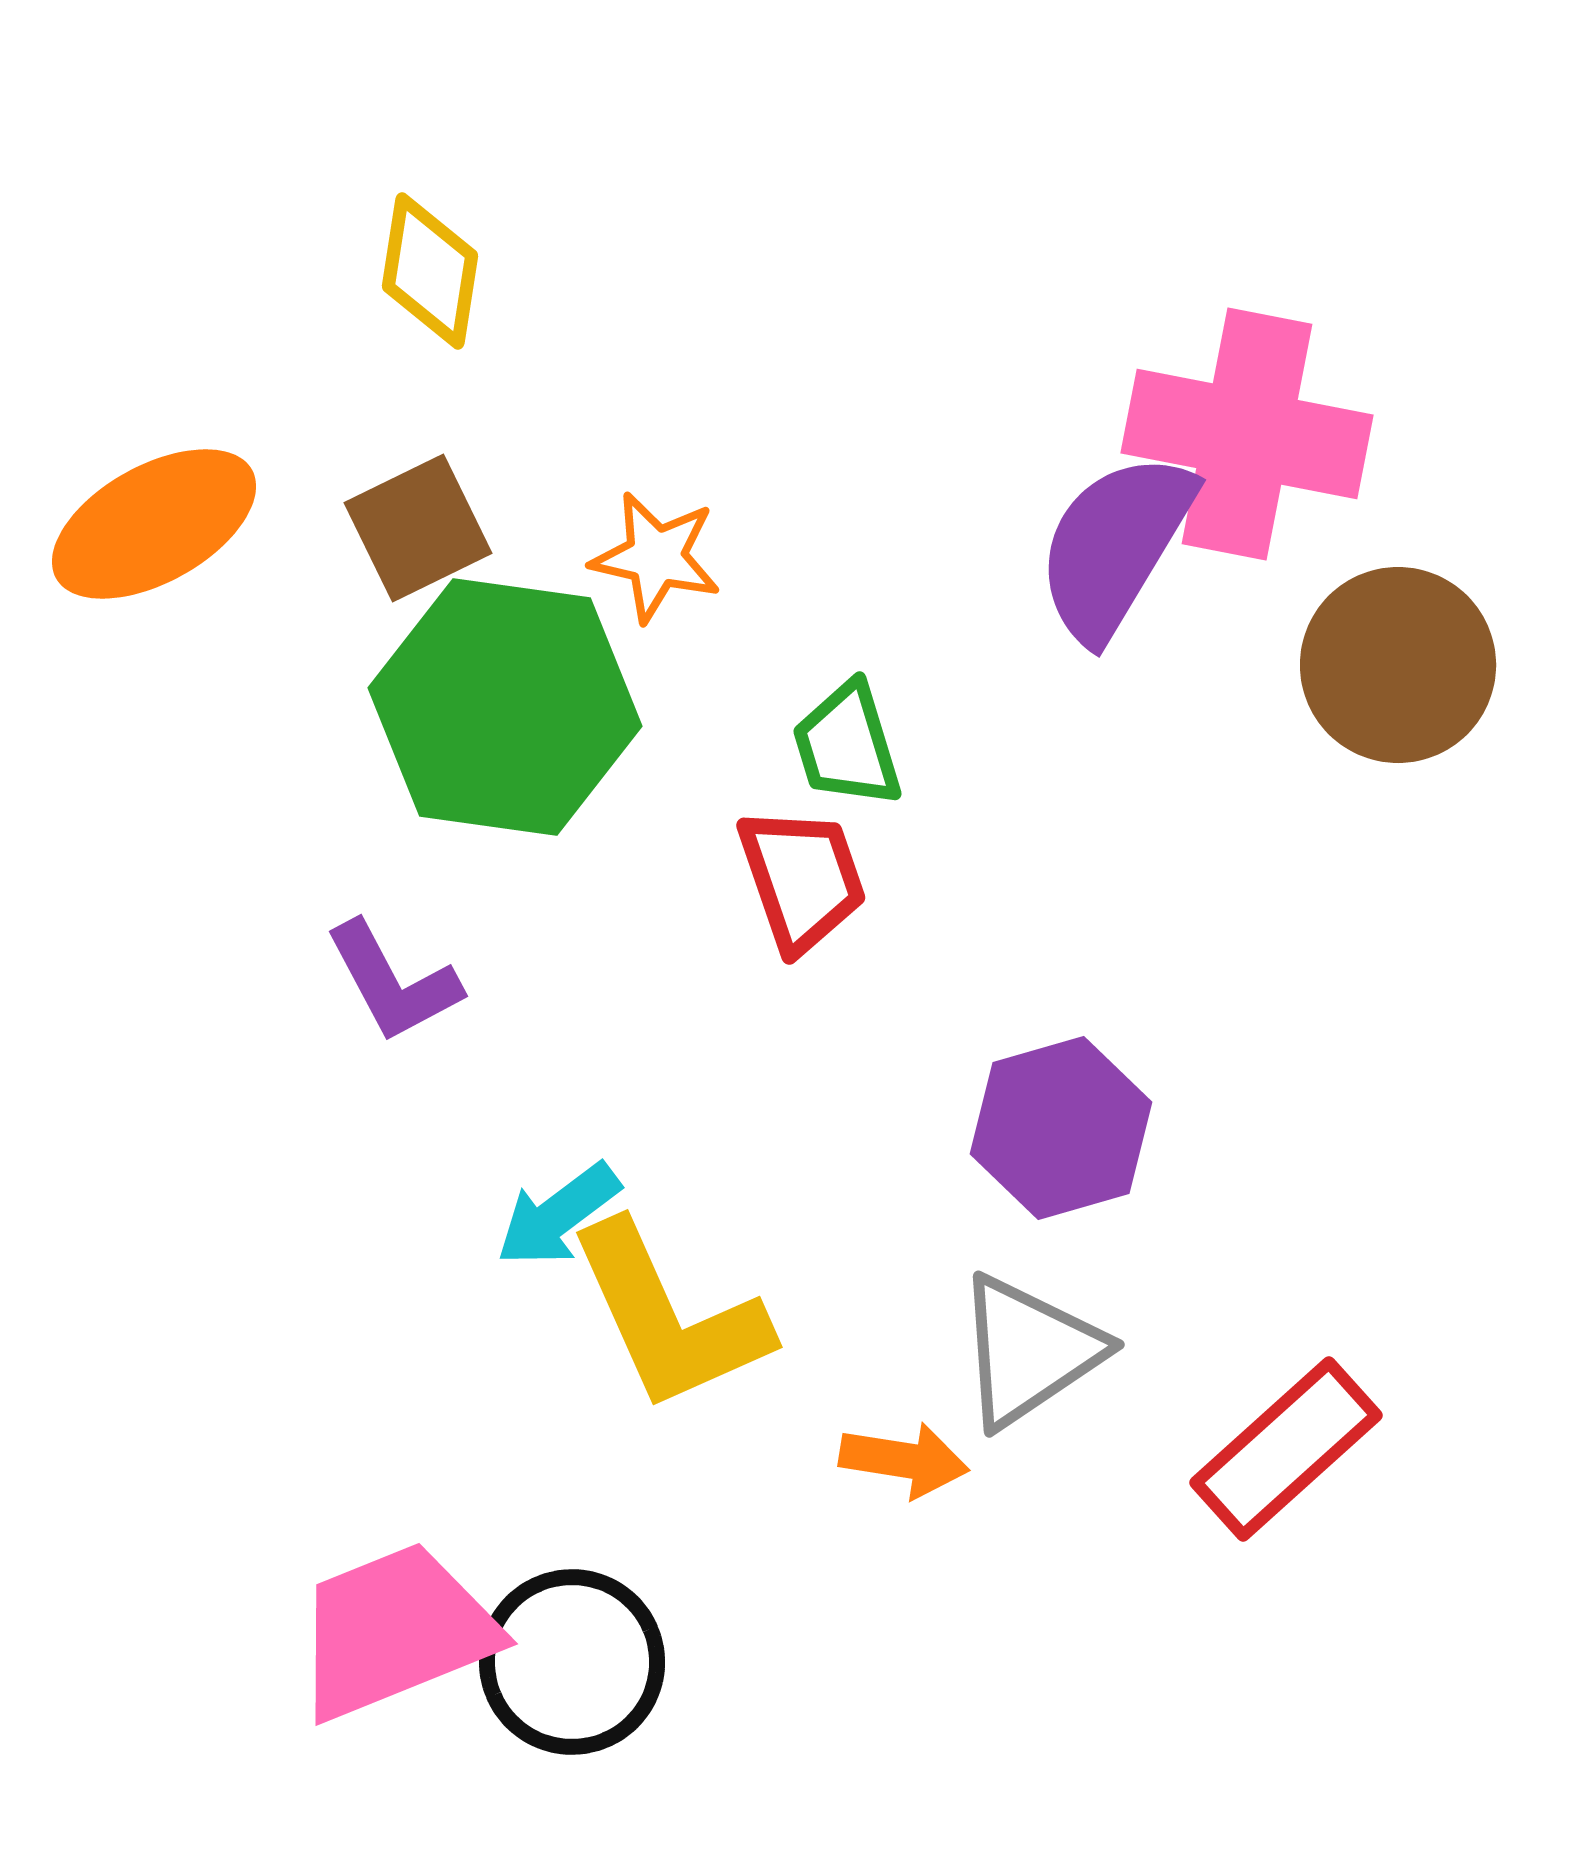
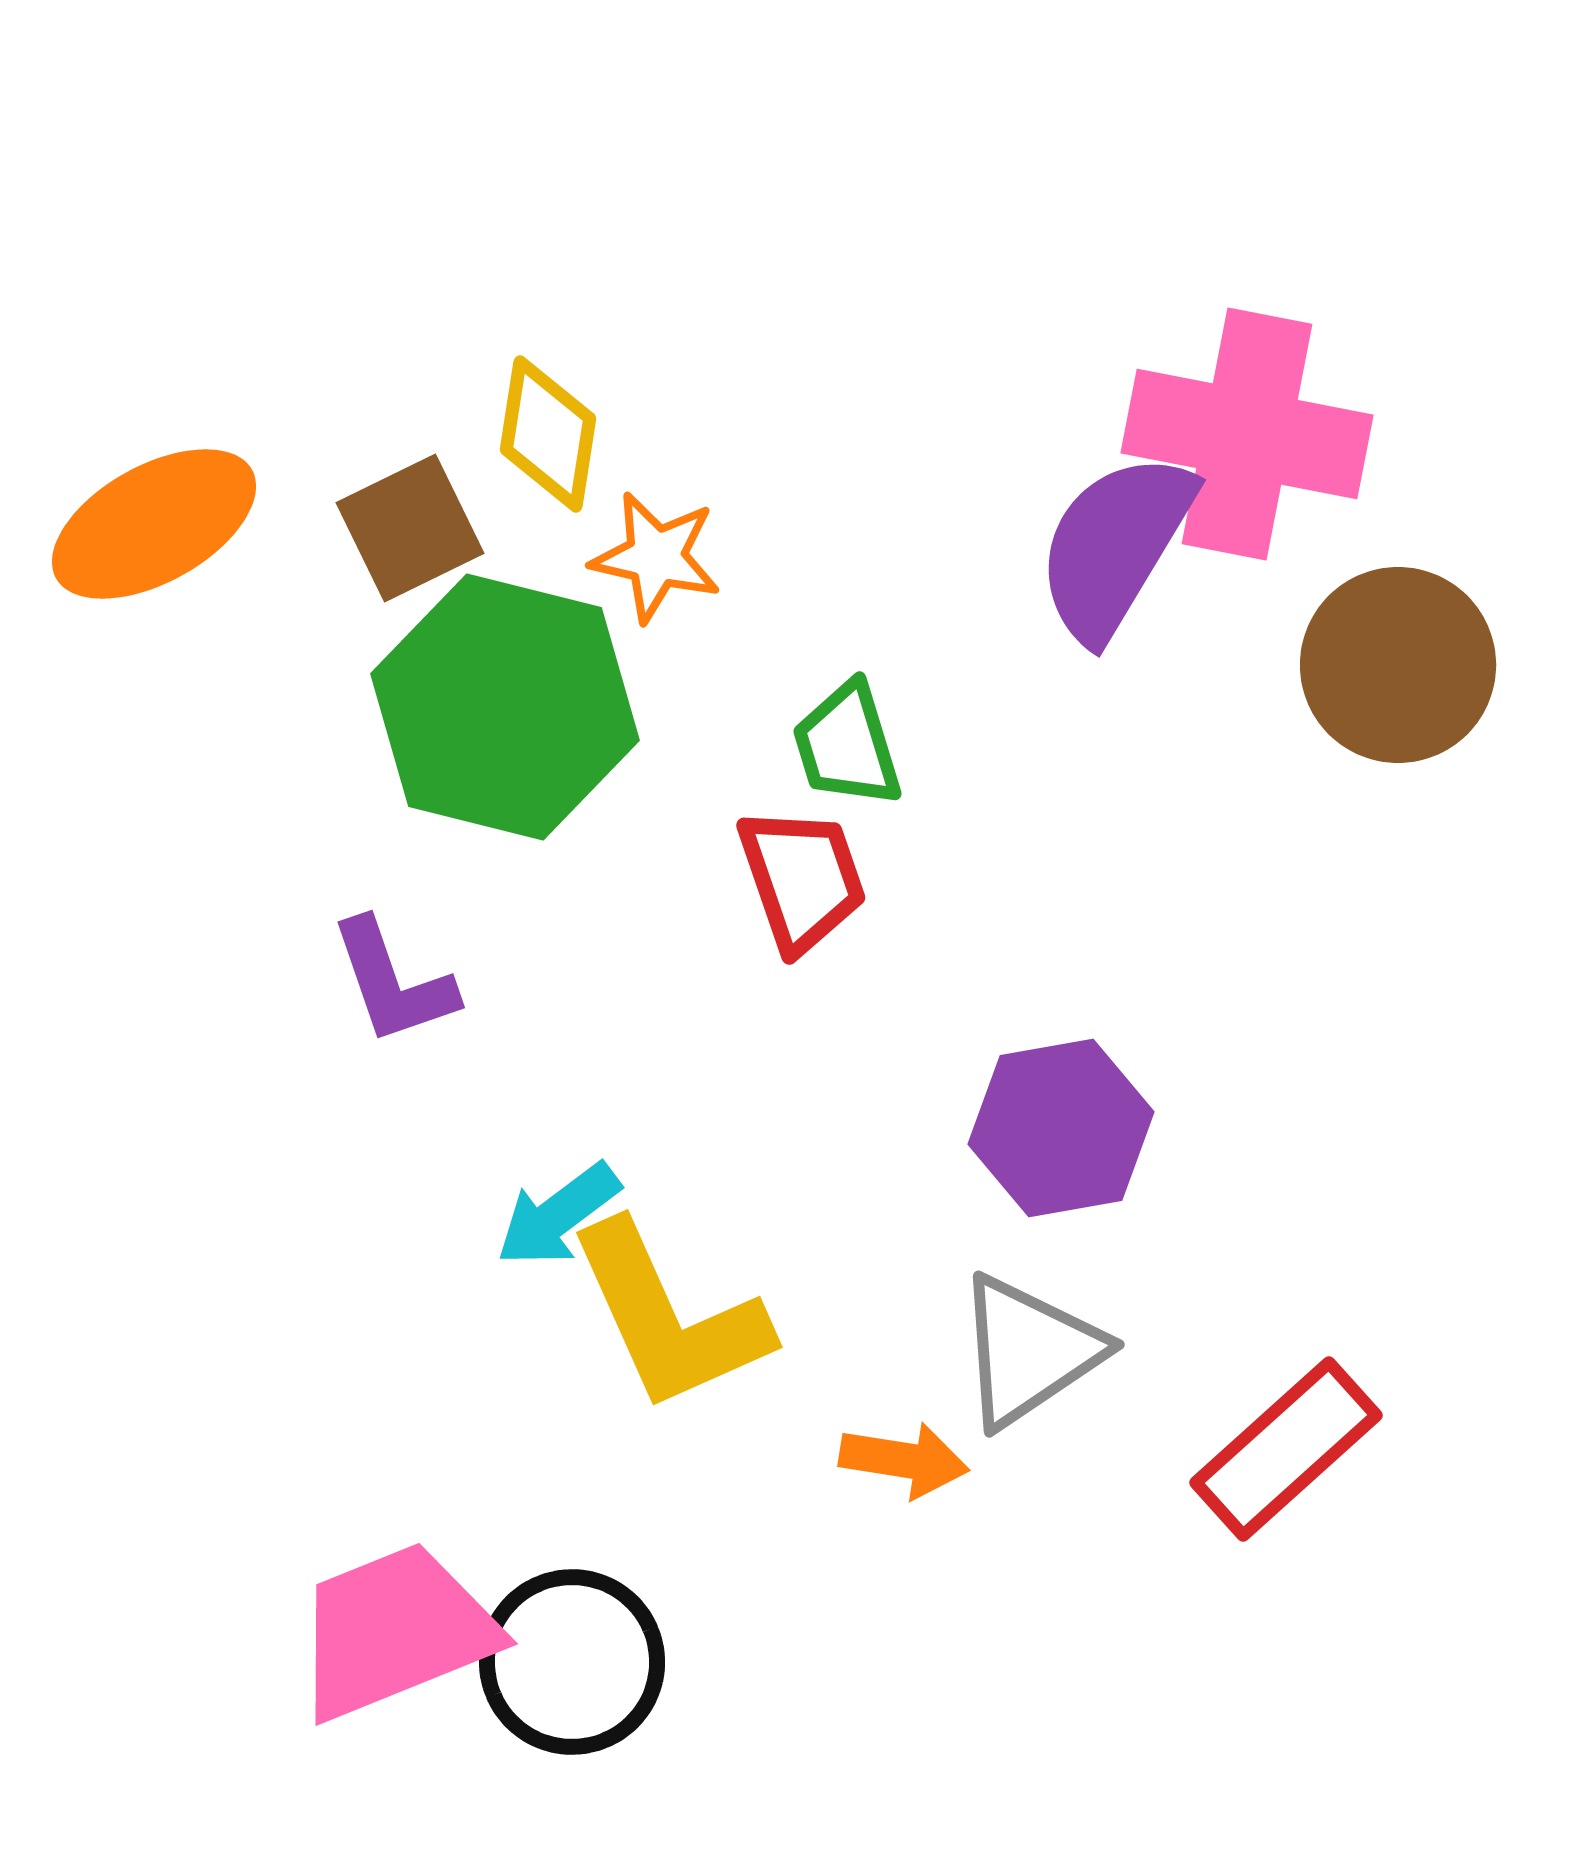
yellow diamond: moved 118 px right, 163 px down
brown square: moved 8 px left
green hexagon: rotated 6 degrees clockwise
purple L-shape: rotated 9 degrees clockwise
purple hexagon: rotated 6 degrees clockwise
